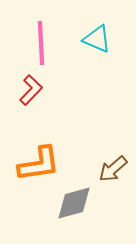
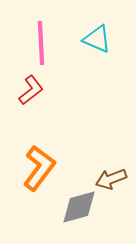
red L-shape: rotated 8 degrees clockwise
orange L-shape: moved 4 px down; rotated 45 degrees counterclockwise
brown arrow: moved 2 px left, 10 px down; rotated 20 degrees clockwise
gray diamond: moved 5 px right, 4 px down
